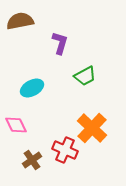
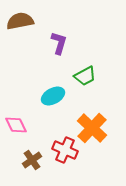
purple L-shape: moved 1 px left
cyan ellipse: moved 21 px right, 8 px down
